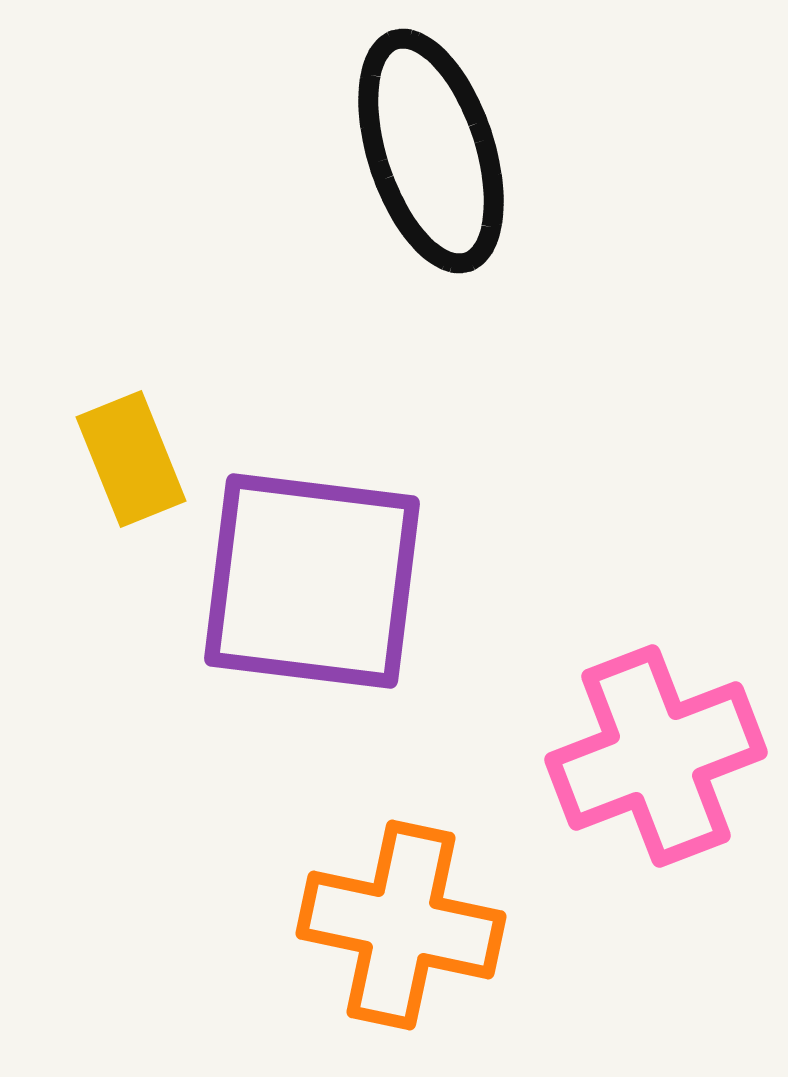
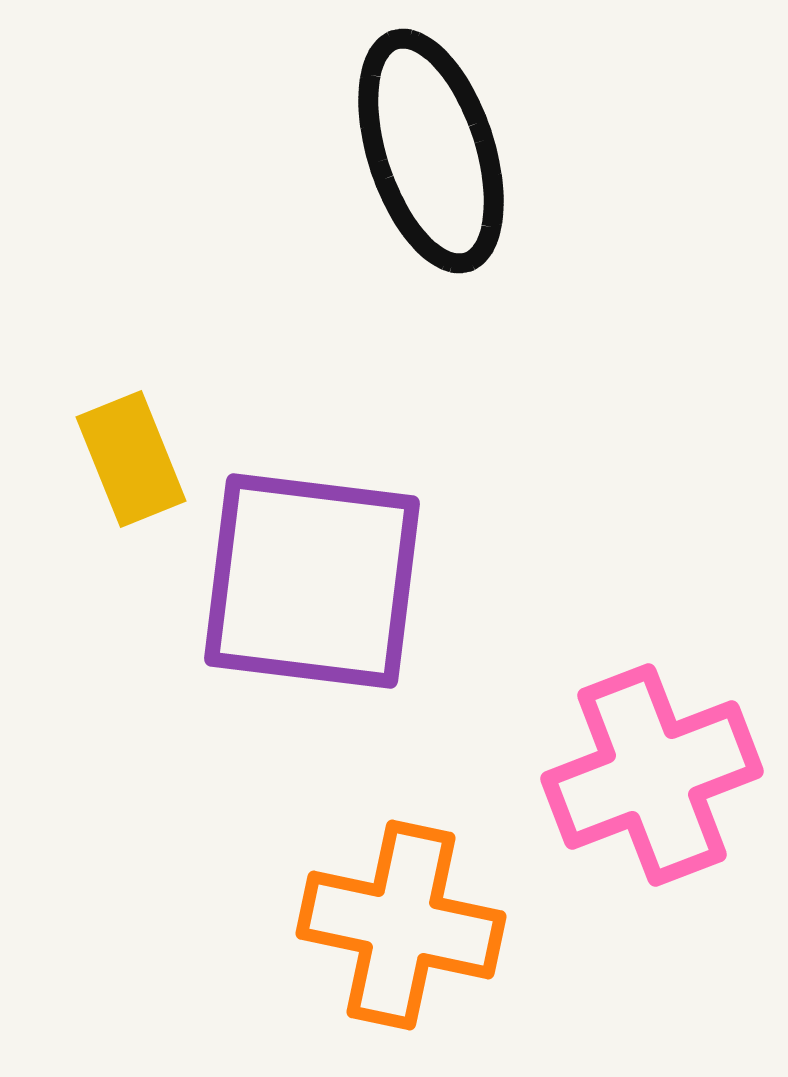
pink cross: moved 4 px left, 19 px down
